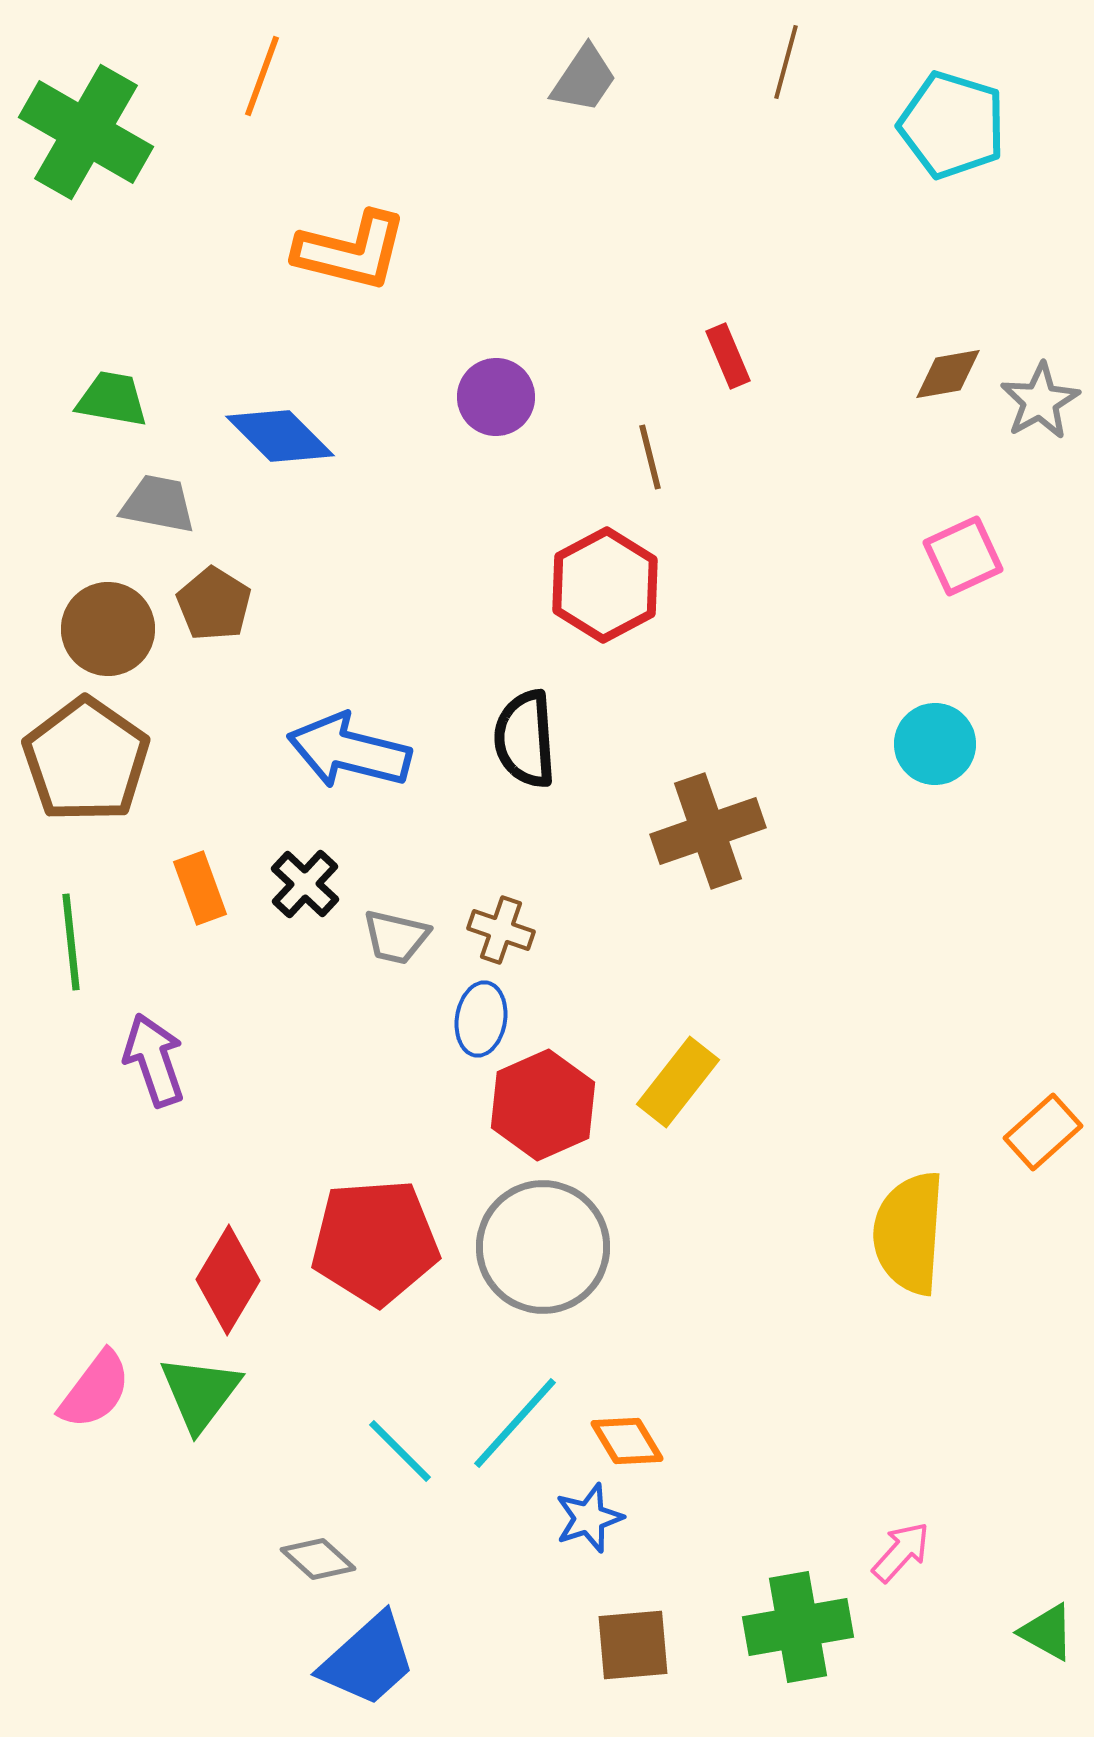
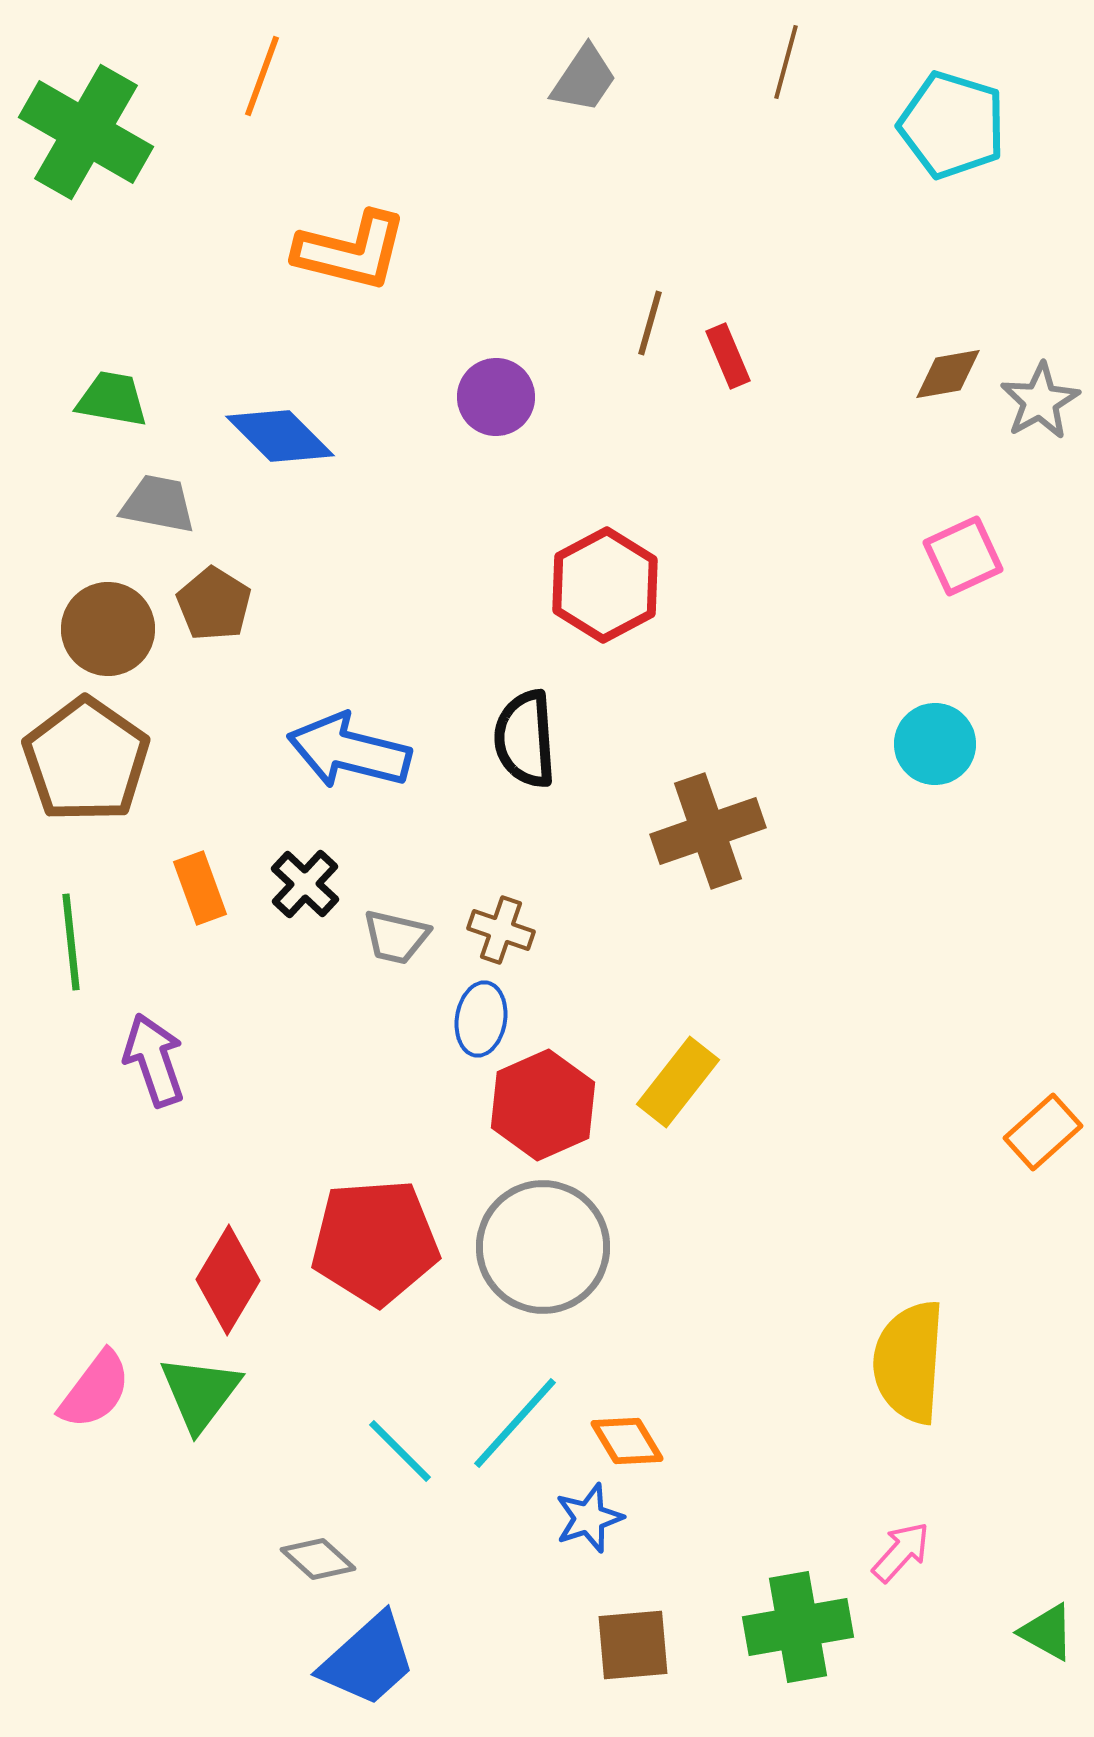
brown line at (650, 457): moved 134 px up; rotated 30 degrees clockwise
yellow semicircle at (909, 1233): moved 129 px down
